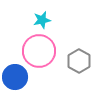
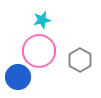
gray hexagon: moved 1 px right, 1 px up
blue circle: moved 3 px right
